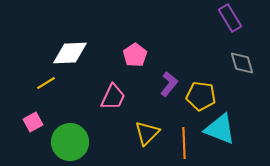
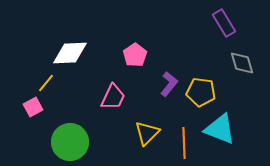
purple rectangle: moved 6 px left, 5 px down
yellow line: rotated 18 degrees counterclockwise
yellow pentagon: moved 4 px up
pink square: moved 15 px up
